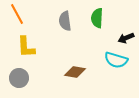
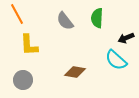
gray semicircle: rotated 30 degrees counterclockwise
yellow L-shape: moved 3 px right, 2 px up
cyan semicircle: rotated 25 degrees clockwise
gray circle: moved 4 px right, 2 px down
